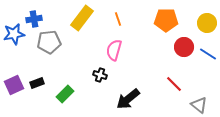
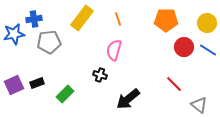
blue line: moved 4 px up
